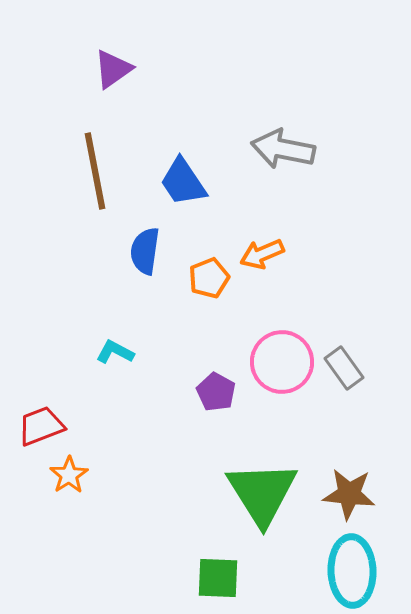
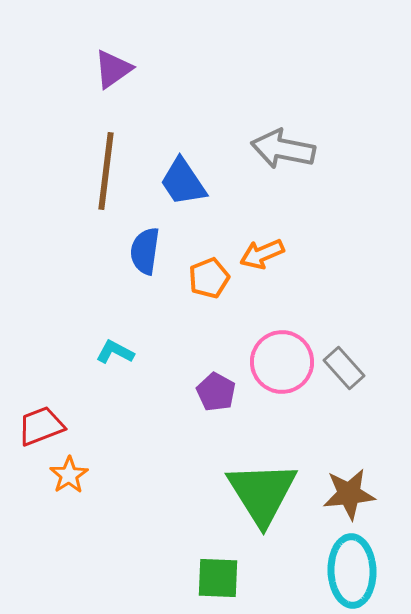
brown line: moved 11 px right; rotated 18 degrees clockwise
gray rectangle: rotated 6 degrees counterclockwise
brown star: rotated 12 degrees counterclockwise
